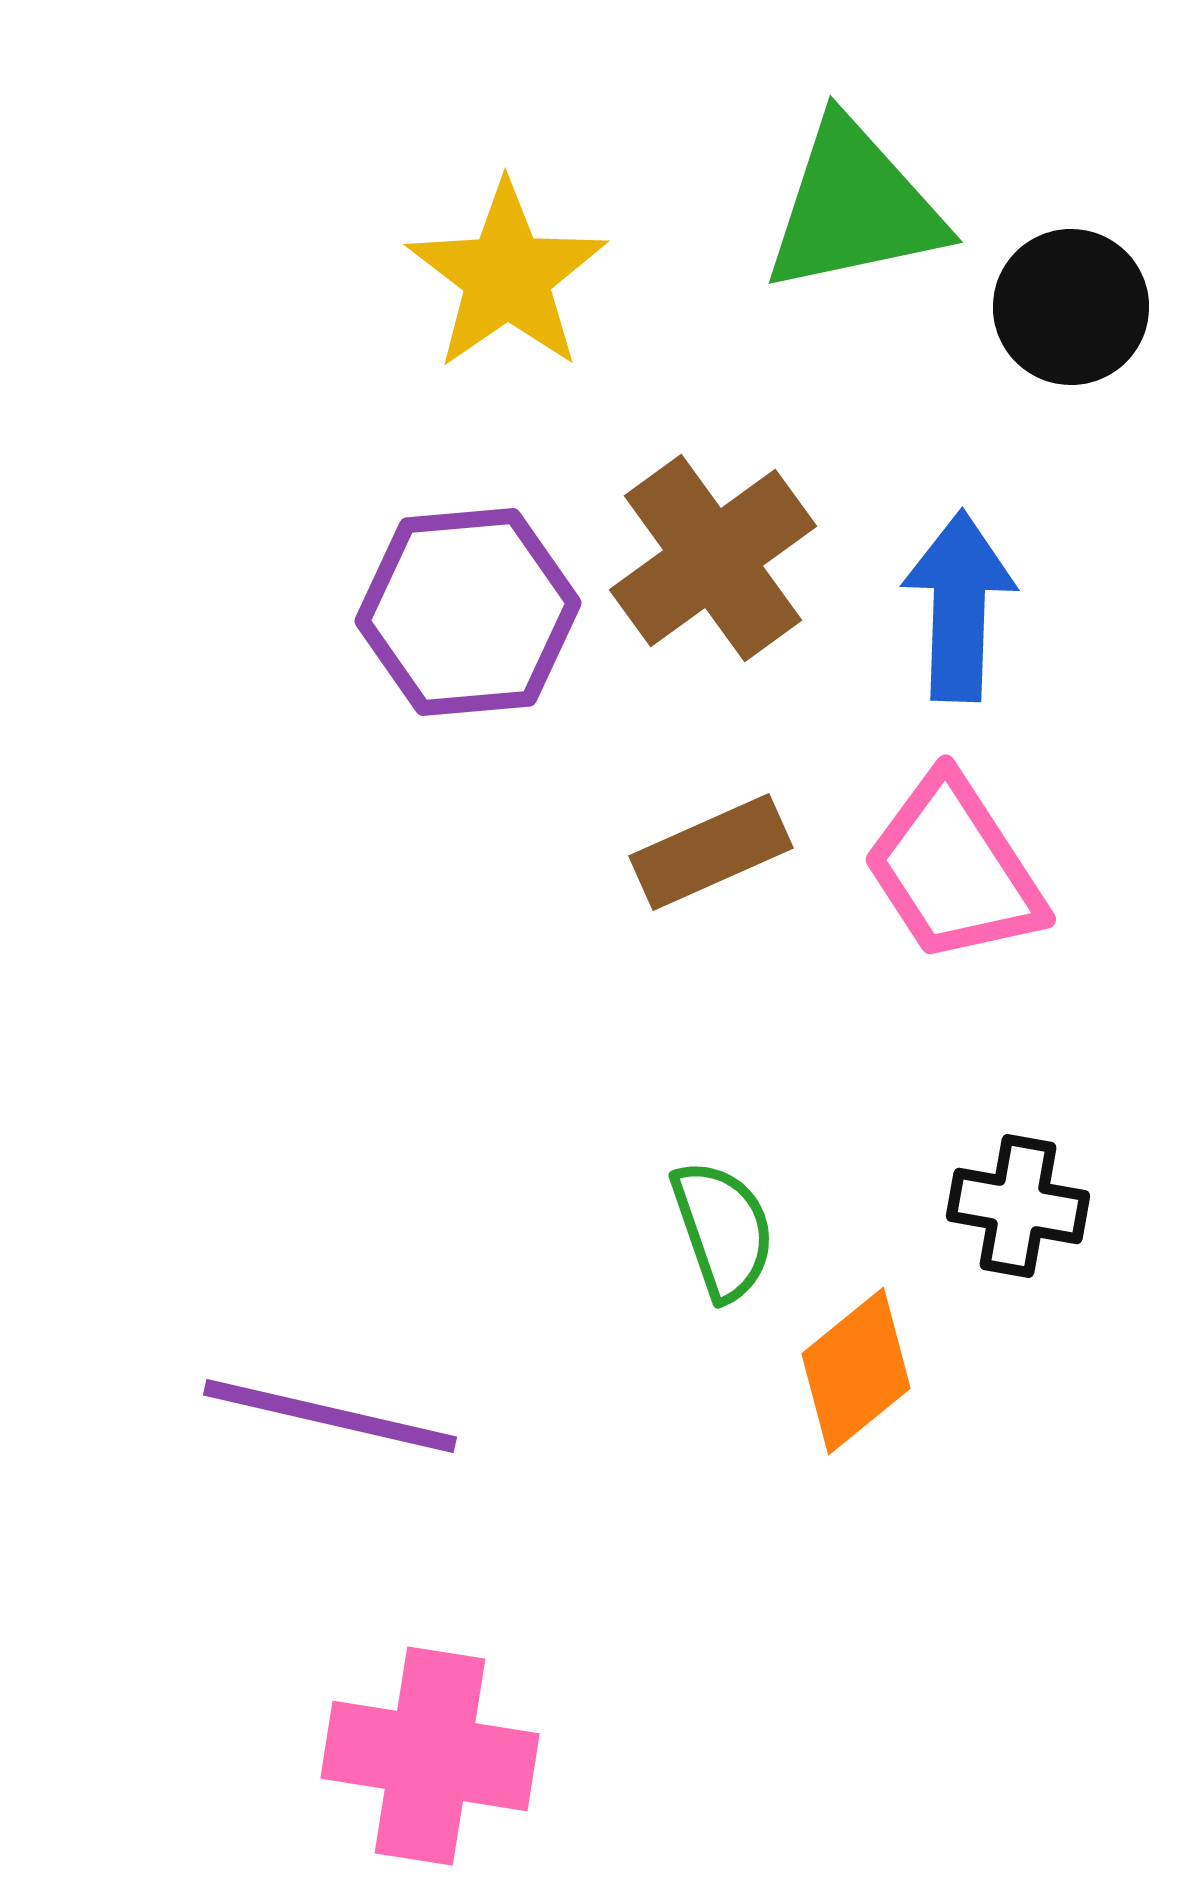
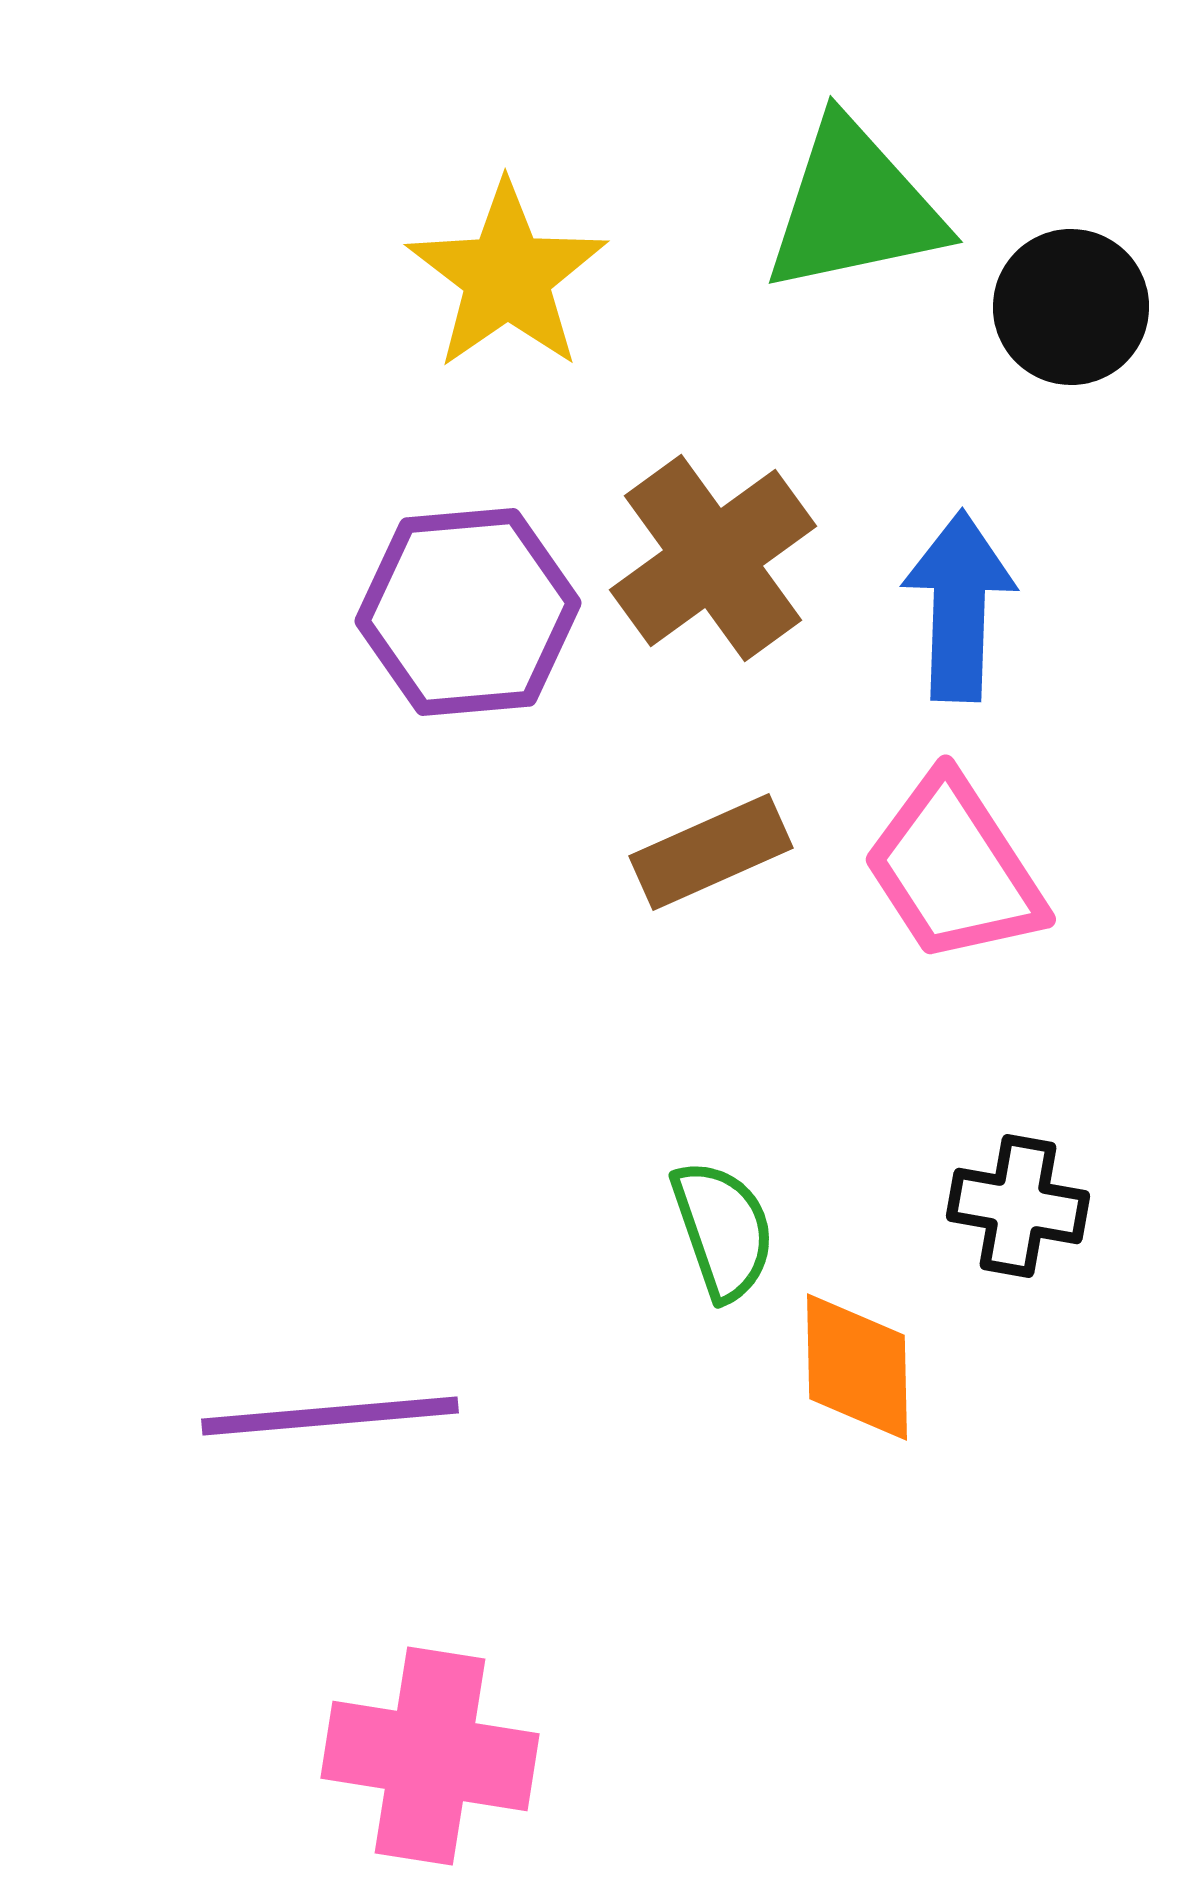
orange diamond: moved 1 px right, 4 px up; rotated 52 degrees counterclockwise
purple line: rotated 18 degrees counterclockwise
